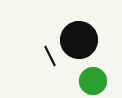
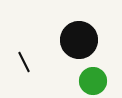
black line: moved 26 px left, 6 px down
